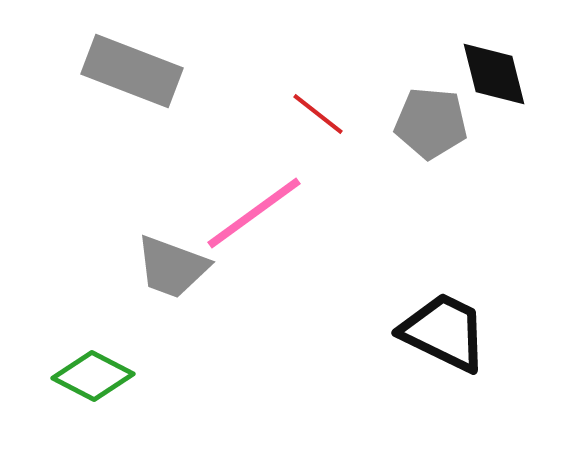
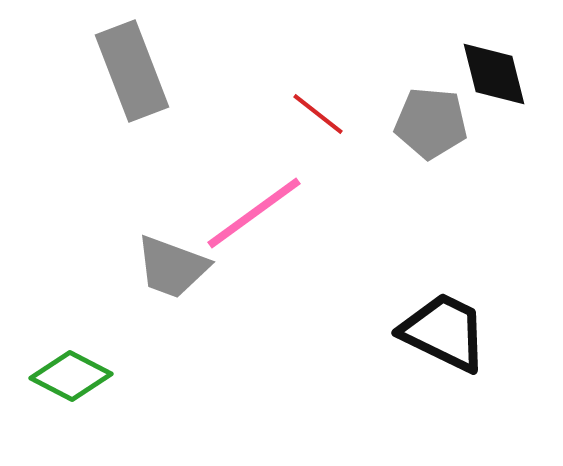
gray rectangle: rotated 48 degrees clockwise
green diamond: moved 22 px left
